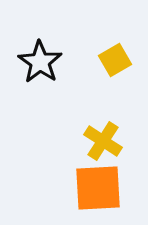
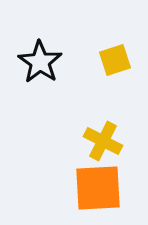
yellow square: rotated 12 degrees clockwise
yellow cross: rotated 6 degrees counterclockwise
